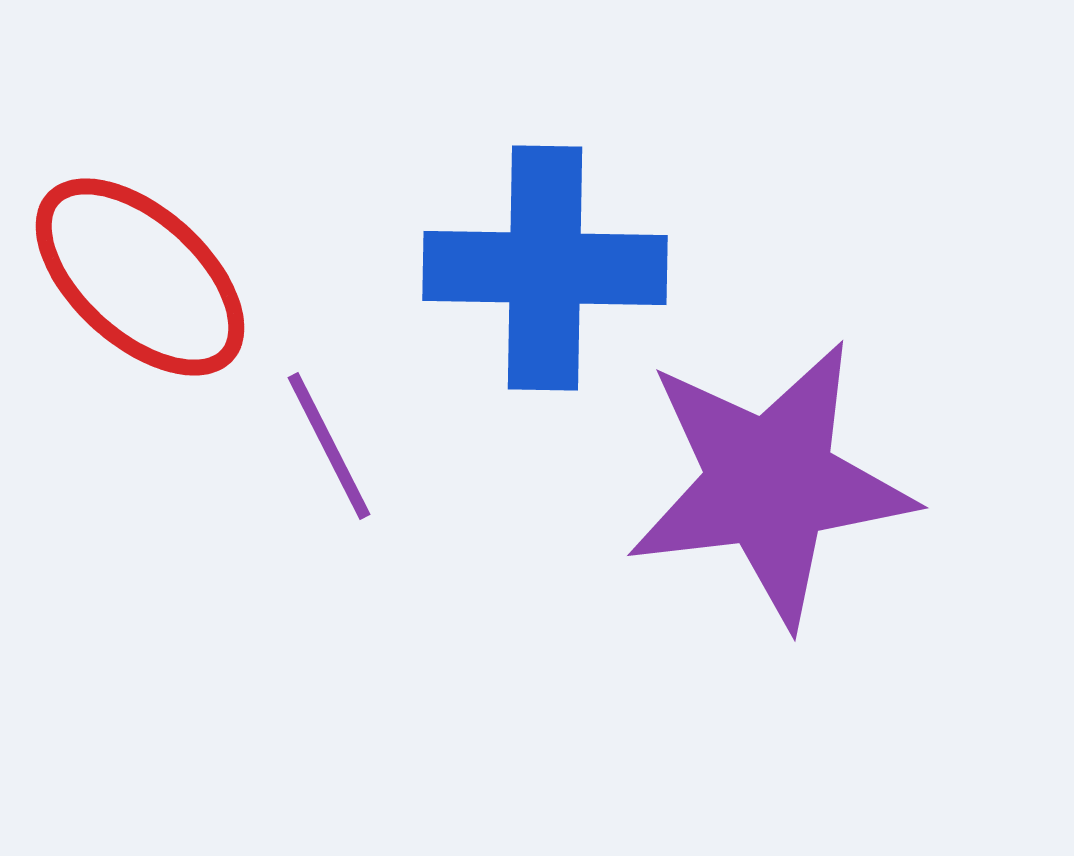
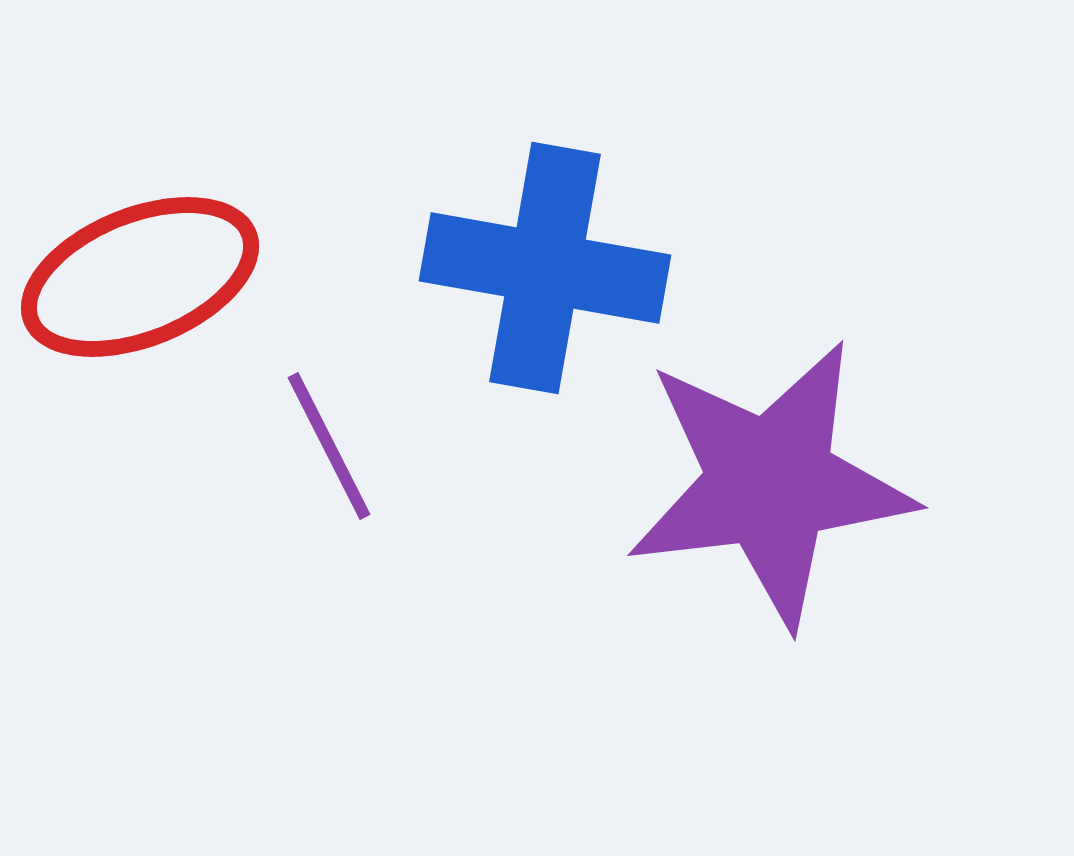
blue cross: rotated 9 degrees clockwise
red ellipse: rotated 64 degrees counterclockwise
